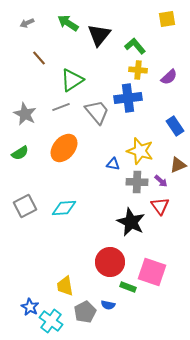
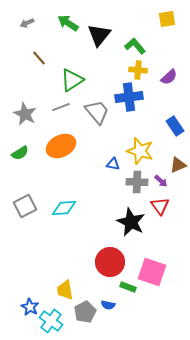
blue cross: moved 1 px right, 1 px up
orange ellipse: moved 3 px left, 2 px up; rotated 24 degrees clockwise
yellow trapezoid: moved 4 px down
